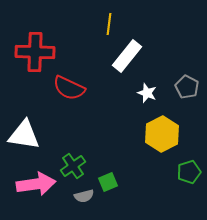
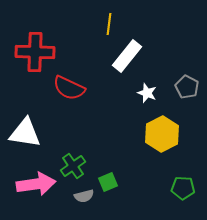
white triangle: moved 1 px right, 2 px up
green pentagon: moved 6 px left, 16 px down; rotated 20 degrees clockwise
